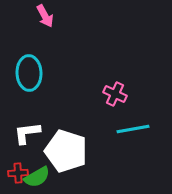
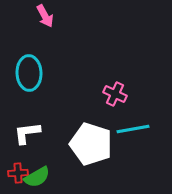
white pentagon: moved 25 px right, 7 px up
